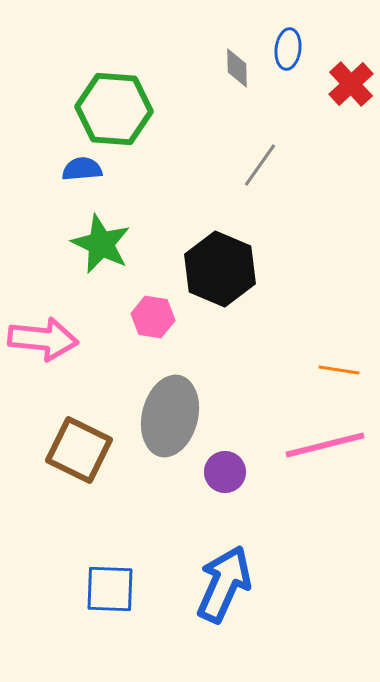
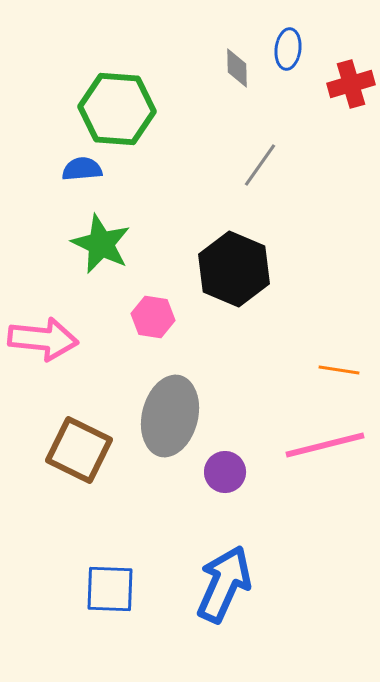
red cross: rotated 27 degrees clockwise
green hexagon: moved 3 px right
black hexagon: moved 14 px right
